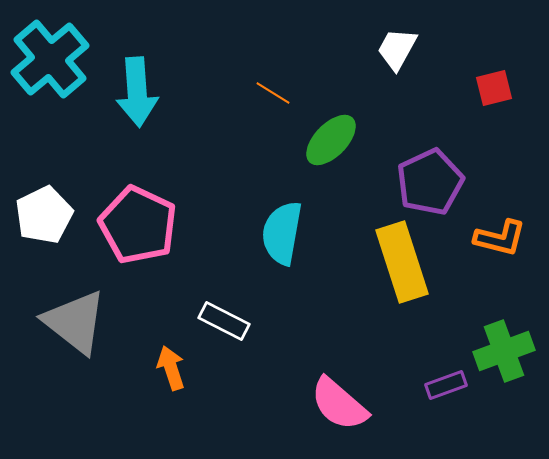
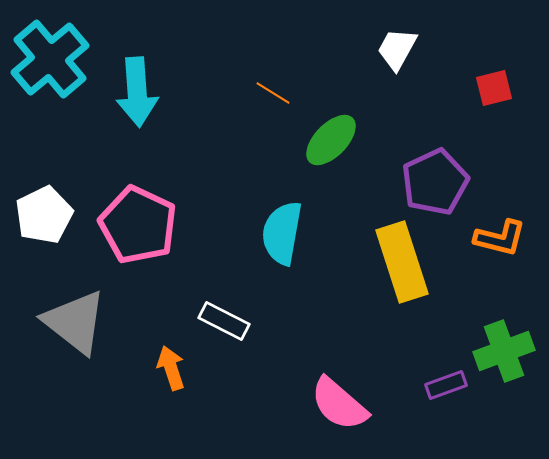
purple pentagon: moved 5 px right
